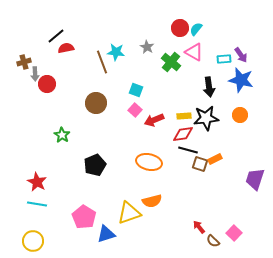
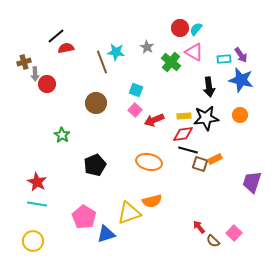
purple trapezoid at (255, 179): moved 3 px left, 3 px down
